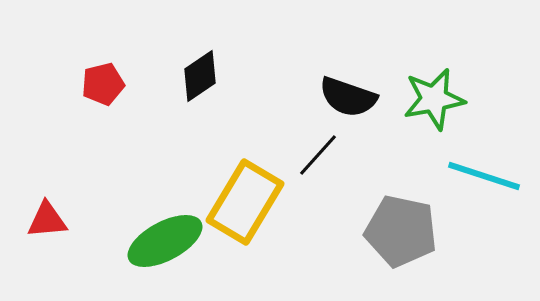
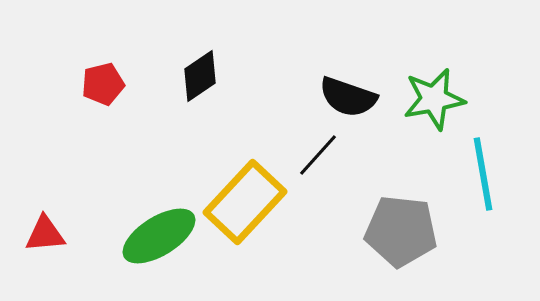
cyan line: moved 1 px left, 2 px up; rotated 62 degrees clockwise
yellow rectangle: rotated 12 degrees clockwise
red triangle: moved 2 px left, 14 px down
gray pentagon: rotated 6 degrees counterclockwise
green ellipse: moved 6 px left, 5 px up; rotated 4 degrees counterclockwise
